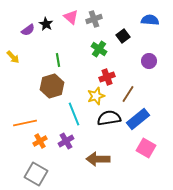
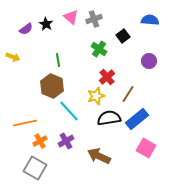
purple semicircle: moved 2 px left, 1 px up
yellow arrow: rotated 24 degrees counterclockwise
red cross: rotated 21 degrees counterclockwise
brown hexagon: rotated 20 degrees counterclockwise
cyan line: moved 5 px left, 3 px up; rotated 20 degrees counterclockwise
blue rectangle: moved 1 px left
brown arrow: moved 1 px right, 3 px up; rotated 25 degrees clockwise
gray square: moved 1 px left, 6 px up
